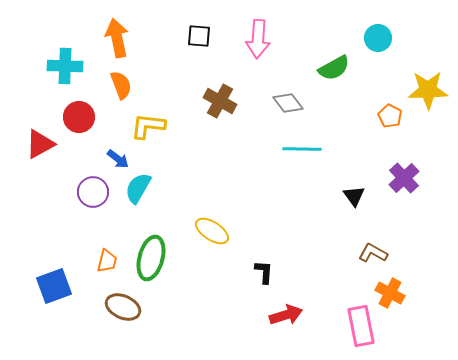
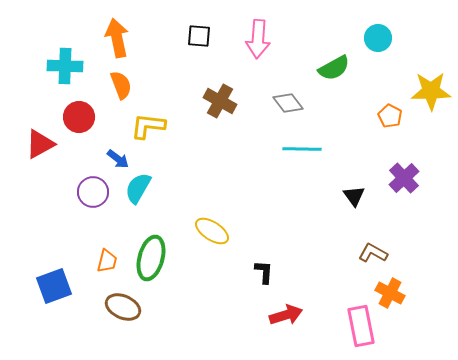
yellow star: moved 3 px right, 1 px down
